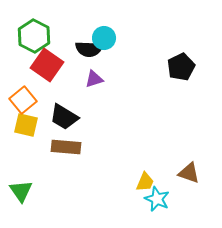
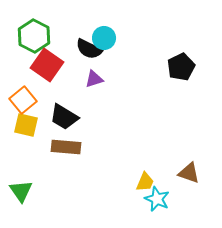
black semicircle: rotated 24 degrees clockwise
